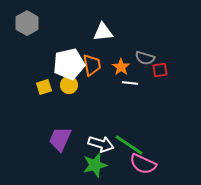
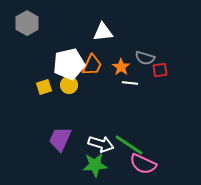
orange trapezoid: rotated 35 degrees clockwise
green star: rotated 10 degrees clockwise
